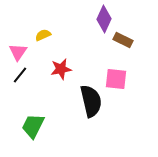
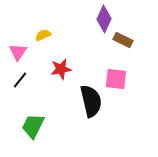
black line: moved 5 px down
